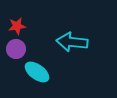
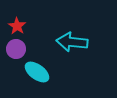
red star: rotated 30 degrees counterclockwise
